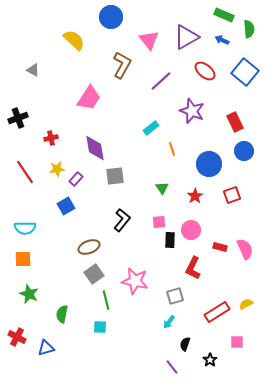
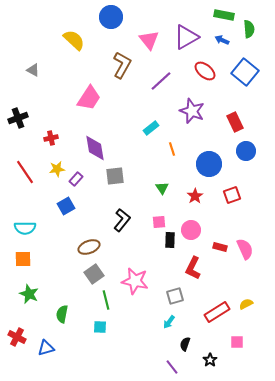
green rectangle at (224, 15): rotated 12 degrees counterclockwise
blue circle at (244, 151): moved 2 px right
